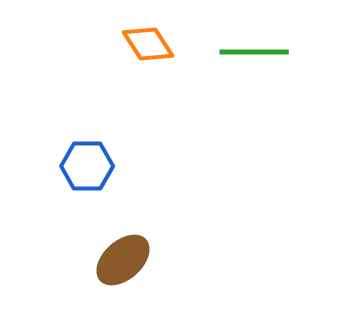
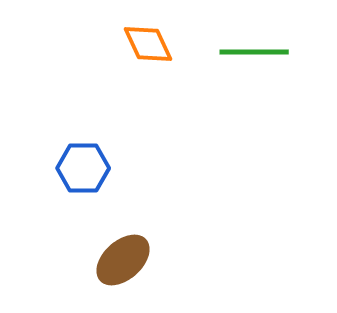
orange diamond: rotated 8 degrees clockwise
blue hexagon: moved 4 px left, 2 px down
